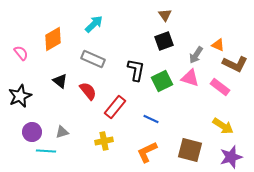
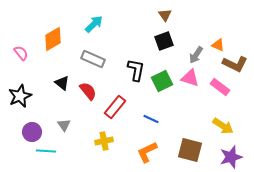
black triangle: moved 2 px right, 2 px down
gray triangle: moved 2 px right, 7 px up; rotated 48 degrees counterclockwise
